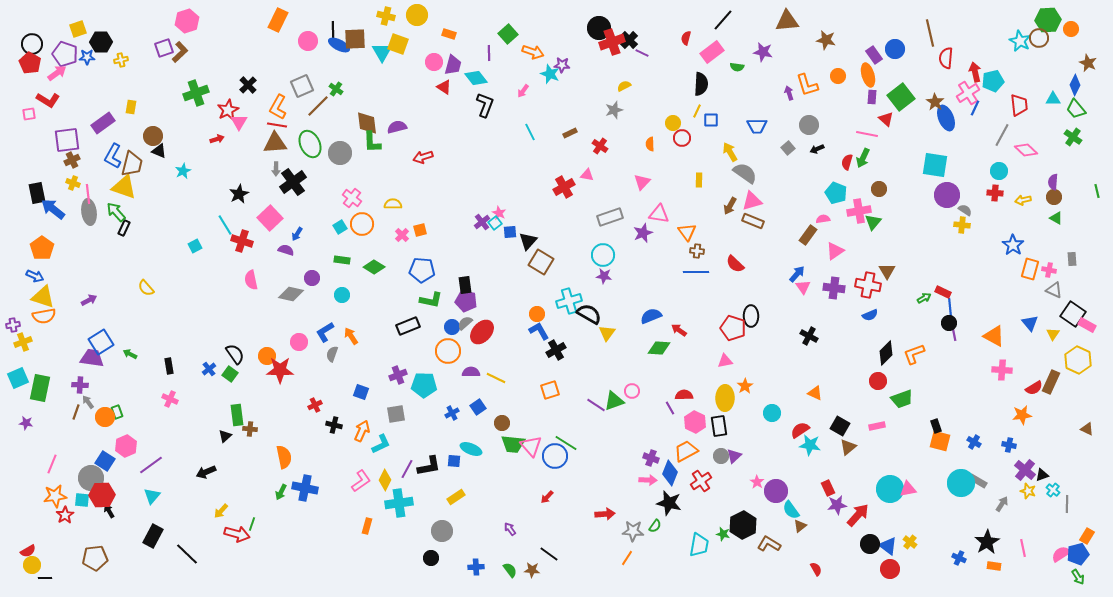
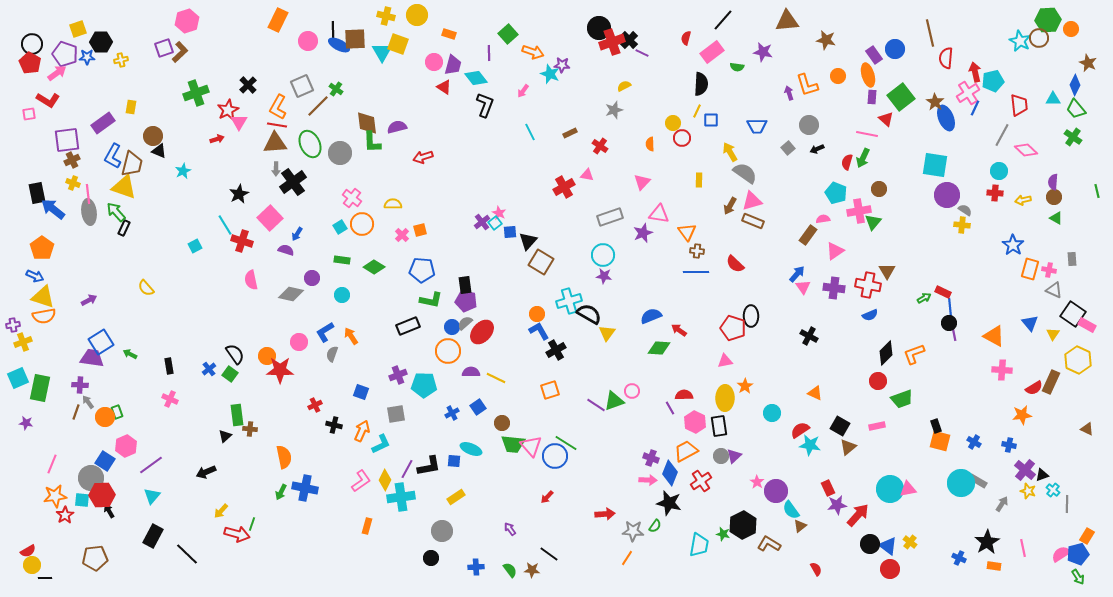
cyan cross at (399, 503): moved 2 px right, 6 px up
